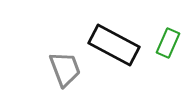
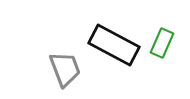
green rectangle: moved 6 px left
